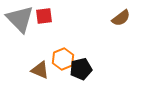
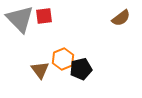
brown triangle: rotated 30 degrees clockwise
